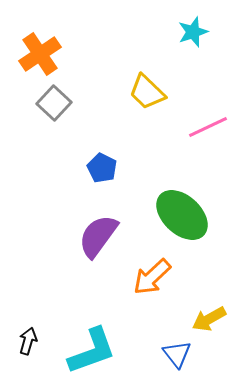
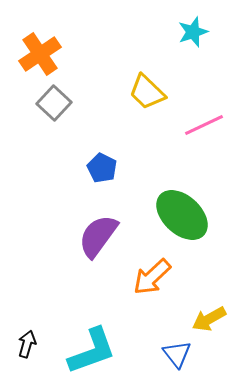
pink line: moved 4 px left, 2 px up
black arrow: moved 1 px left, 3 px down
